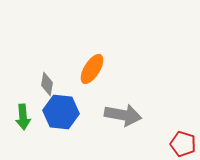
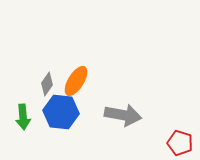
orange ellipse: moved 16 px left, 12 px down
gray diamond: rotated 25 degrees clockwise
red pentagon: moved 3 px left, 1 px up
